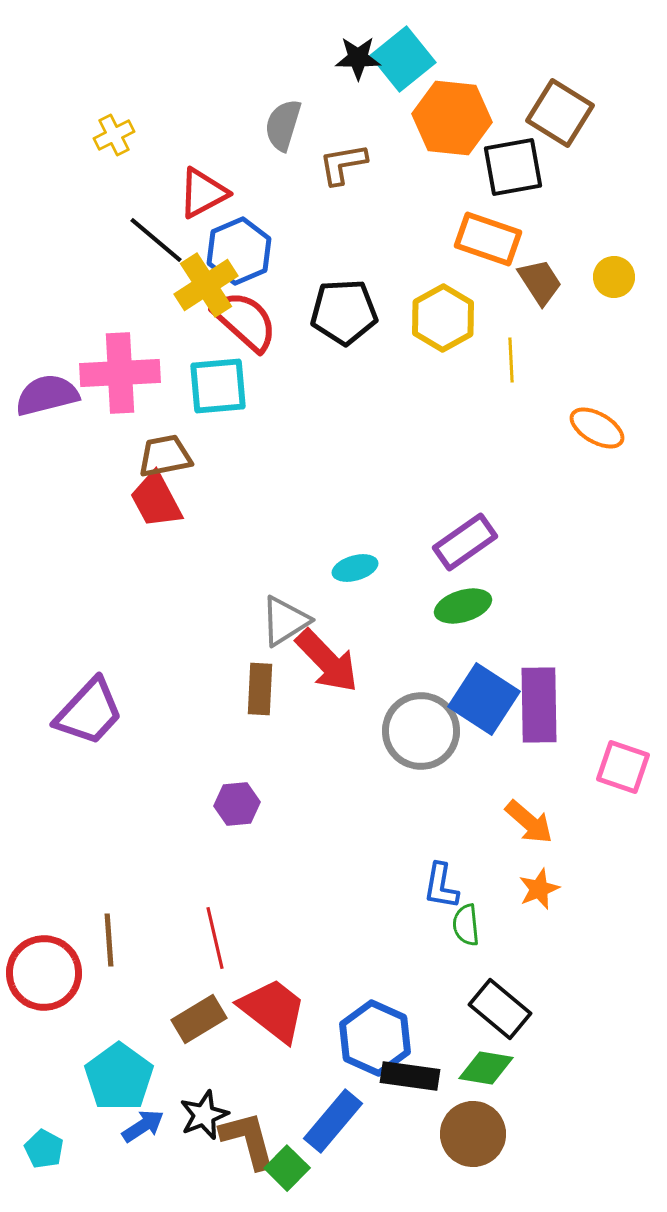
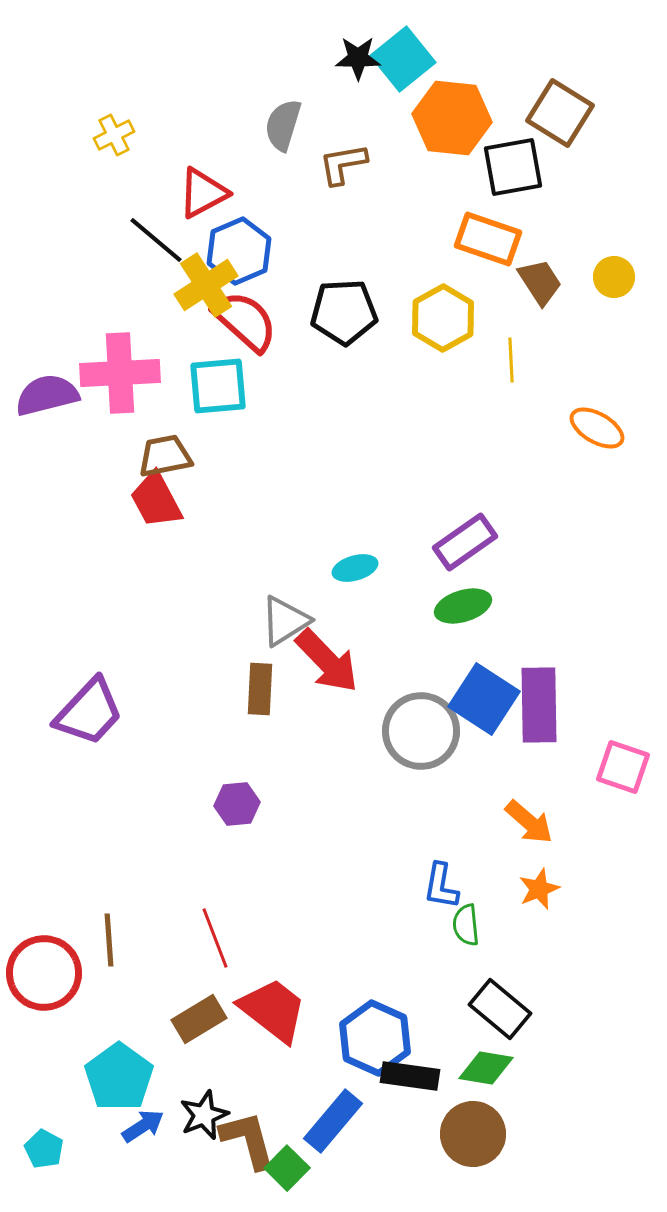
red line at (215, 938): rotated 8 degrees counterclockwise
